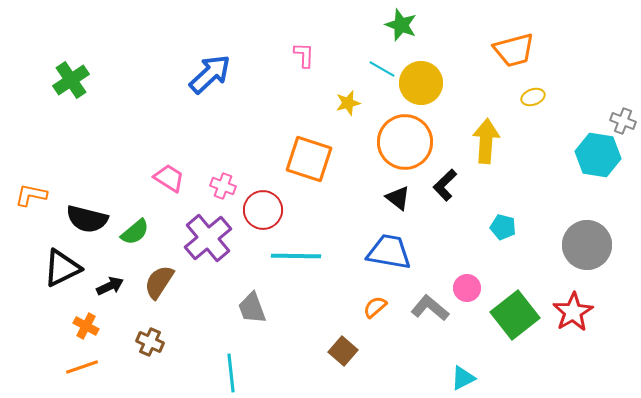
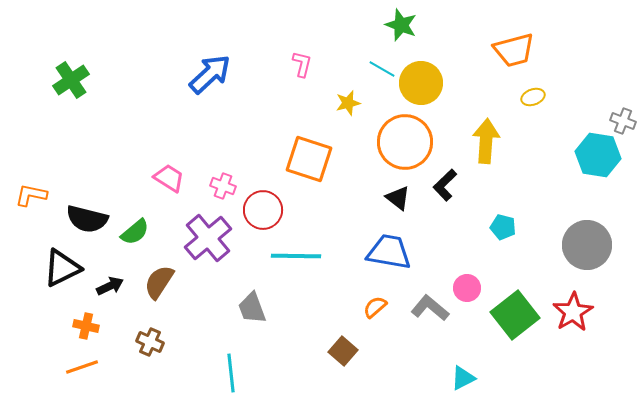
pink L-shape at (304, 55): moved 2 px left, 9 px down; rotated 12 degrees clockwise
orange cross at (86, 326): rotated 15 degrees counterclockwise
